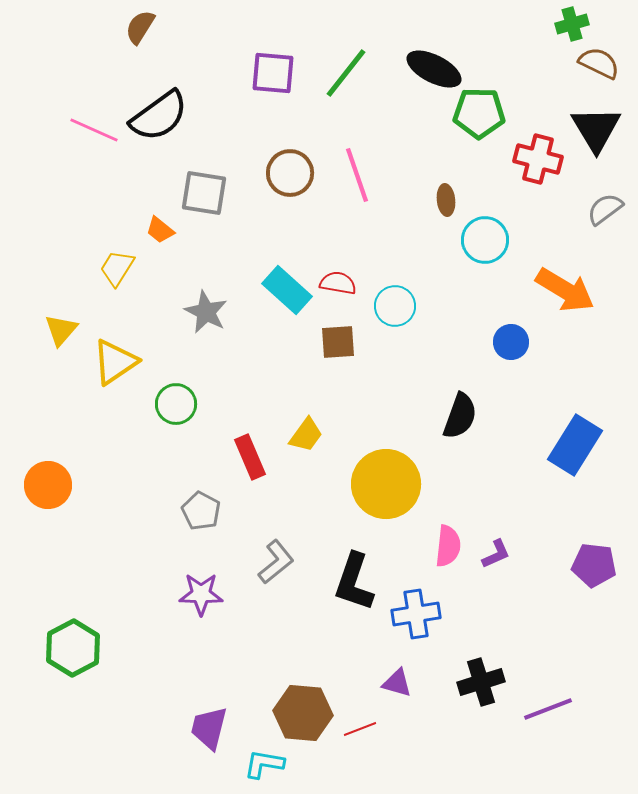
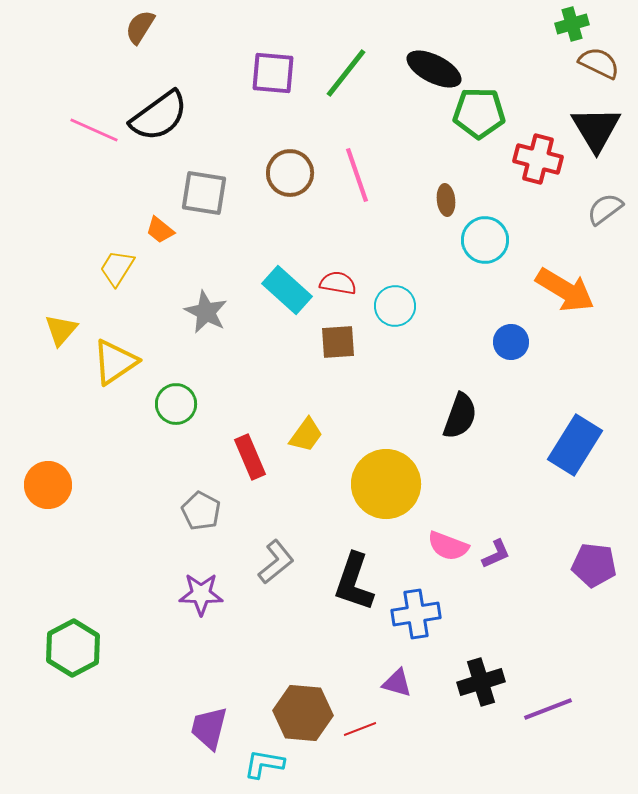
pink semicircle at (448, 546): rotated 105 degrees clockwise
